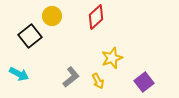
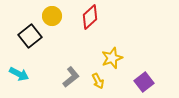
red diamond: moved 6 px left
